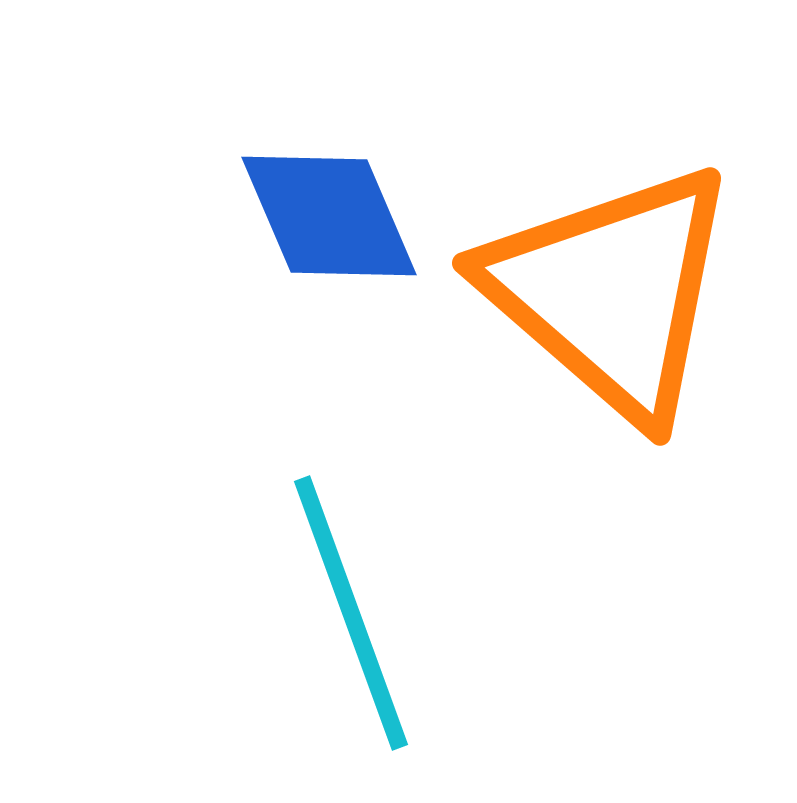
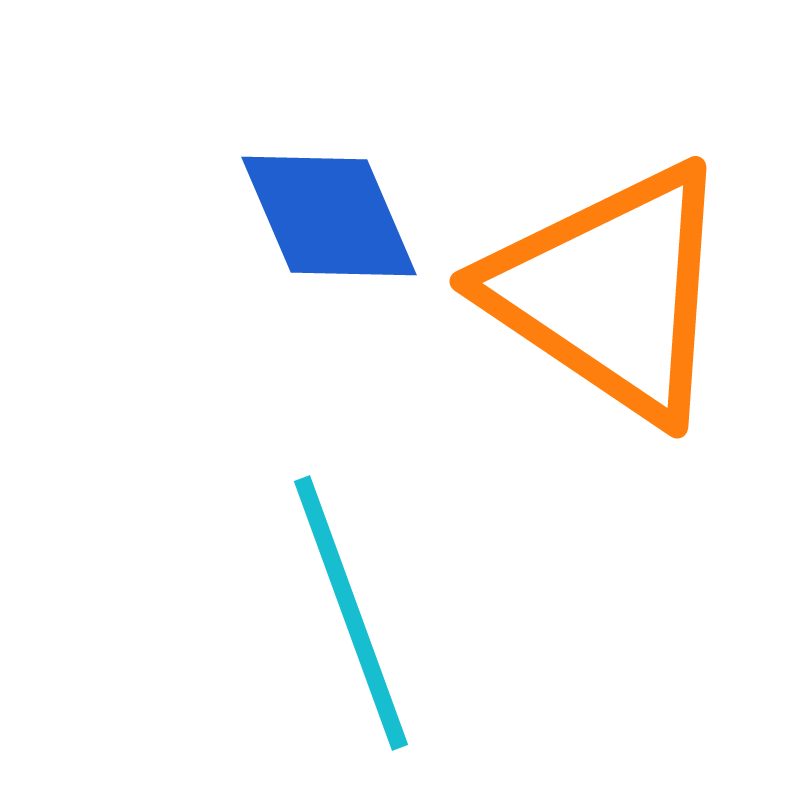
orange triangle: rotated 7 degrees counterclockwise
